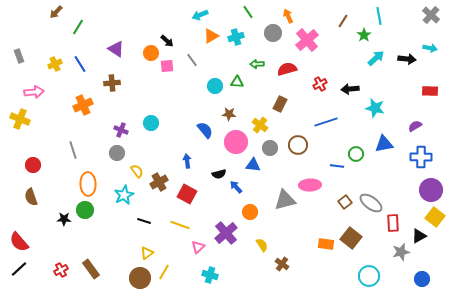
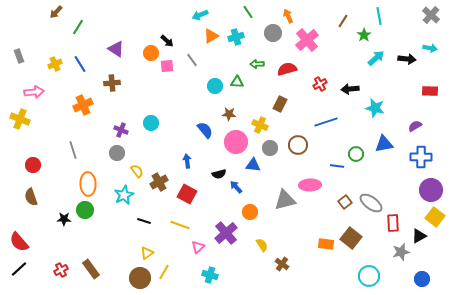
yellow cross at (260, 125): rotated 14 degrees counterclockwise
